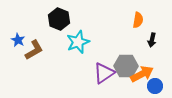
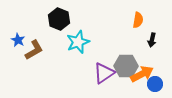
blue circle: moved 2 px up
